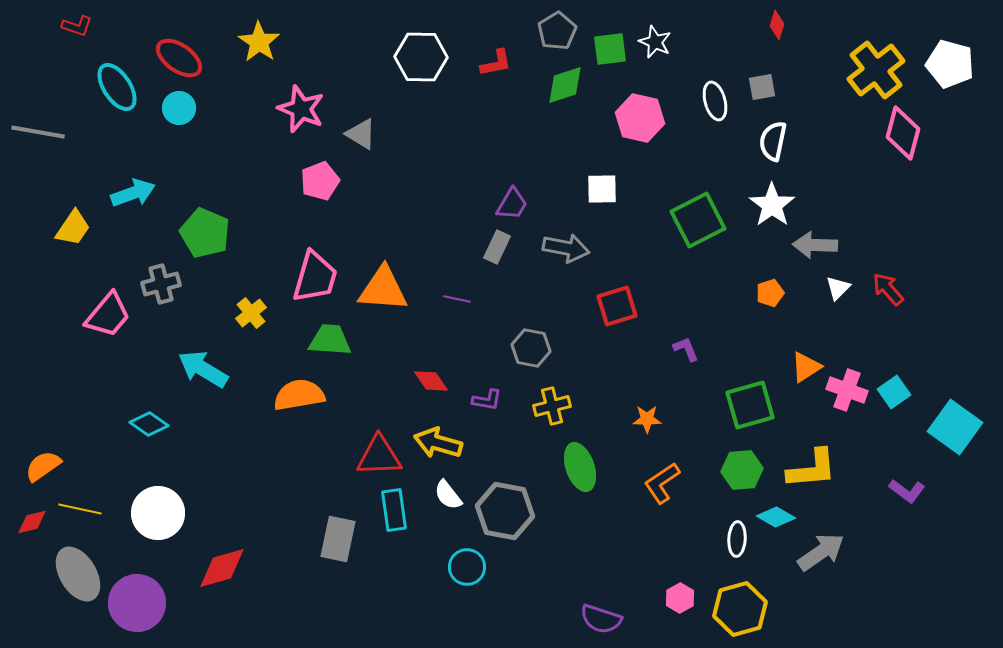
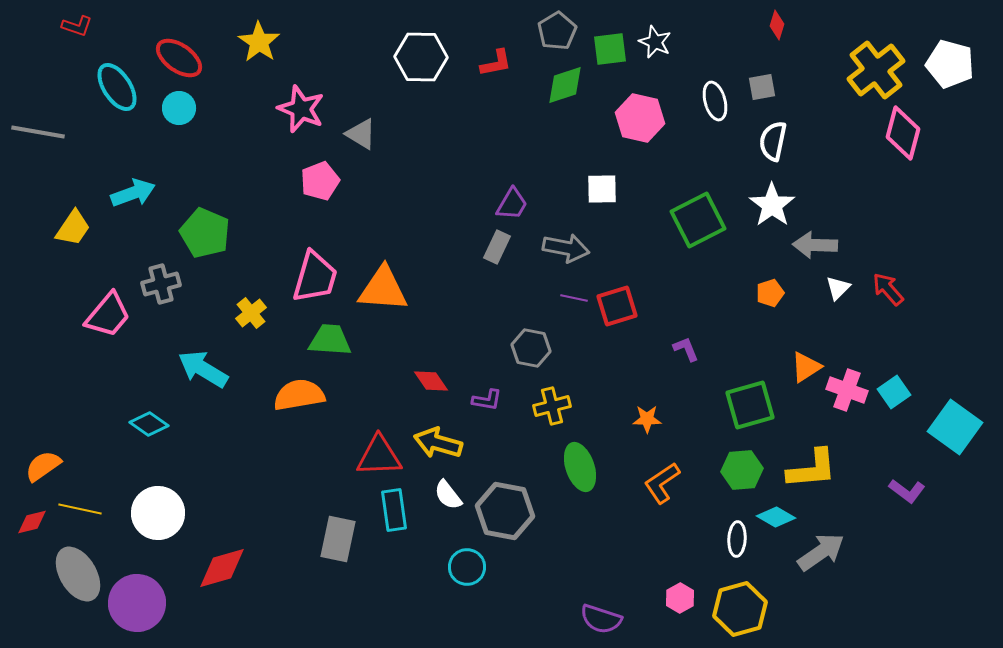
purple line at (457, 299): moved 117 px right, 1 px up
